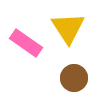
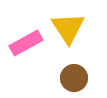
pink rectangle: rotated 64 degrees counterclockwise
